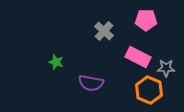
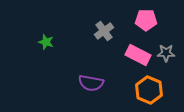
gray cross: rotated 12 degrees clockwise
pink rectangle: moved 2 px up
green star: moved 10 px left, 20 px up
gray star: moved 15 px up
